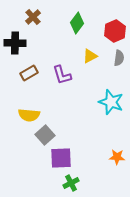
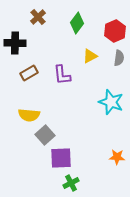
brown cross: moved 5 px right
purple L-shape: rotated 10 degrees clockwise
